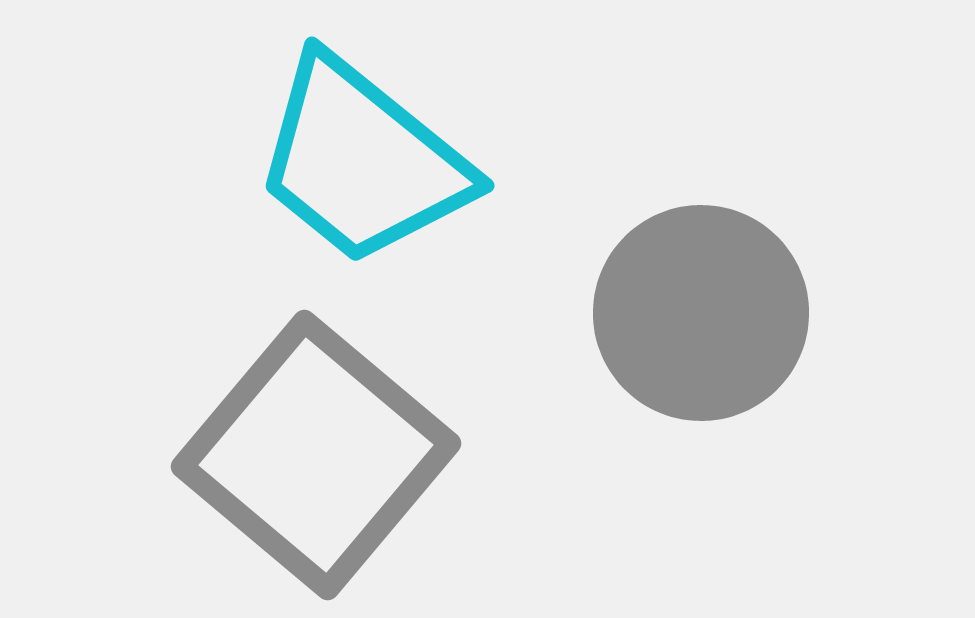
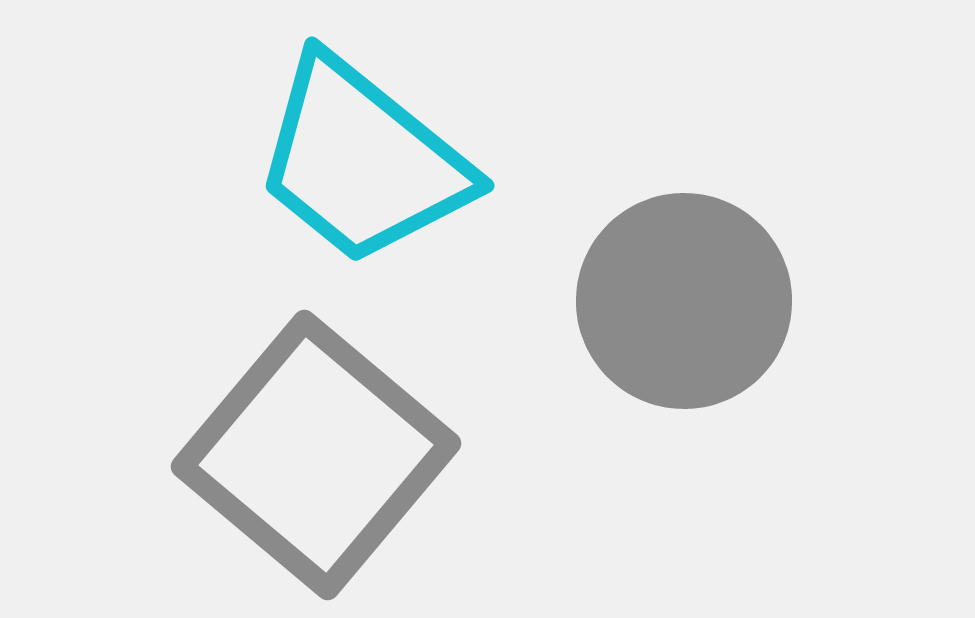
gray circle: moved 17 px left, 12 px up
